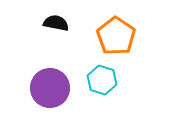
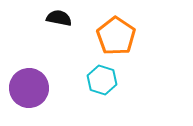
black semicircle: moved 3 px right, 5 px up
purple circle: moved 21 px left
